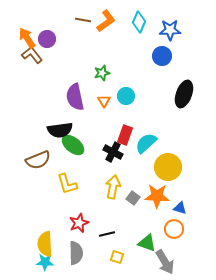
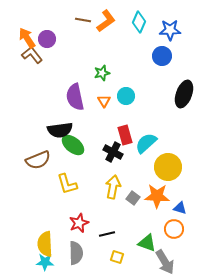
red rectangle: rotated 36 degrees counterclockwise
